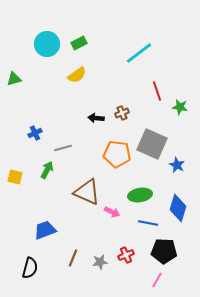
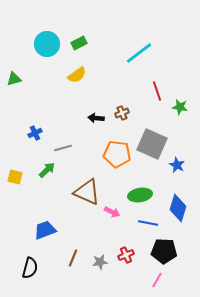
green arrow: rotated 18 degrees clockwise
